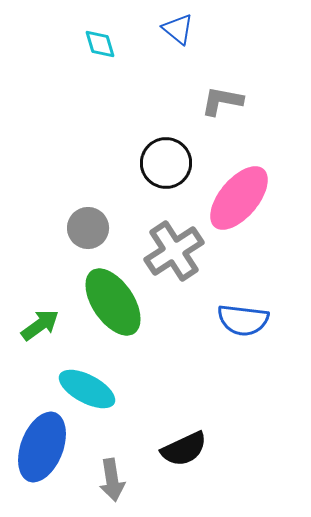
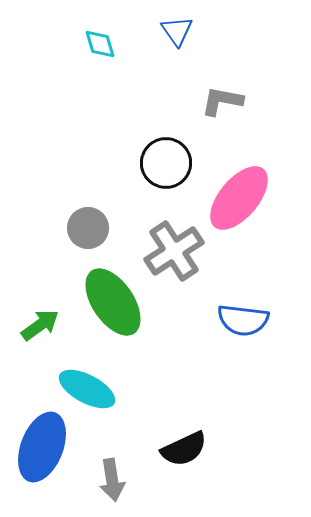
blue triangle: moved 1 px left, 2 px down; rotated 16 degrees clockwise
